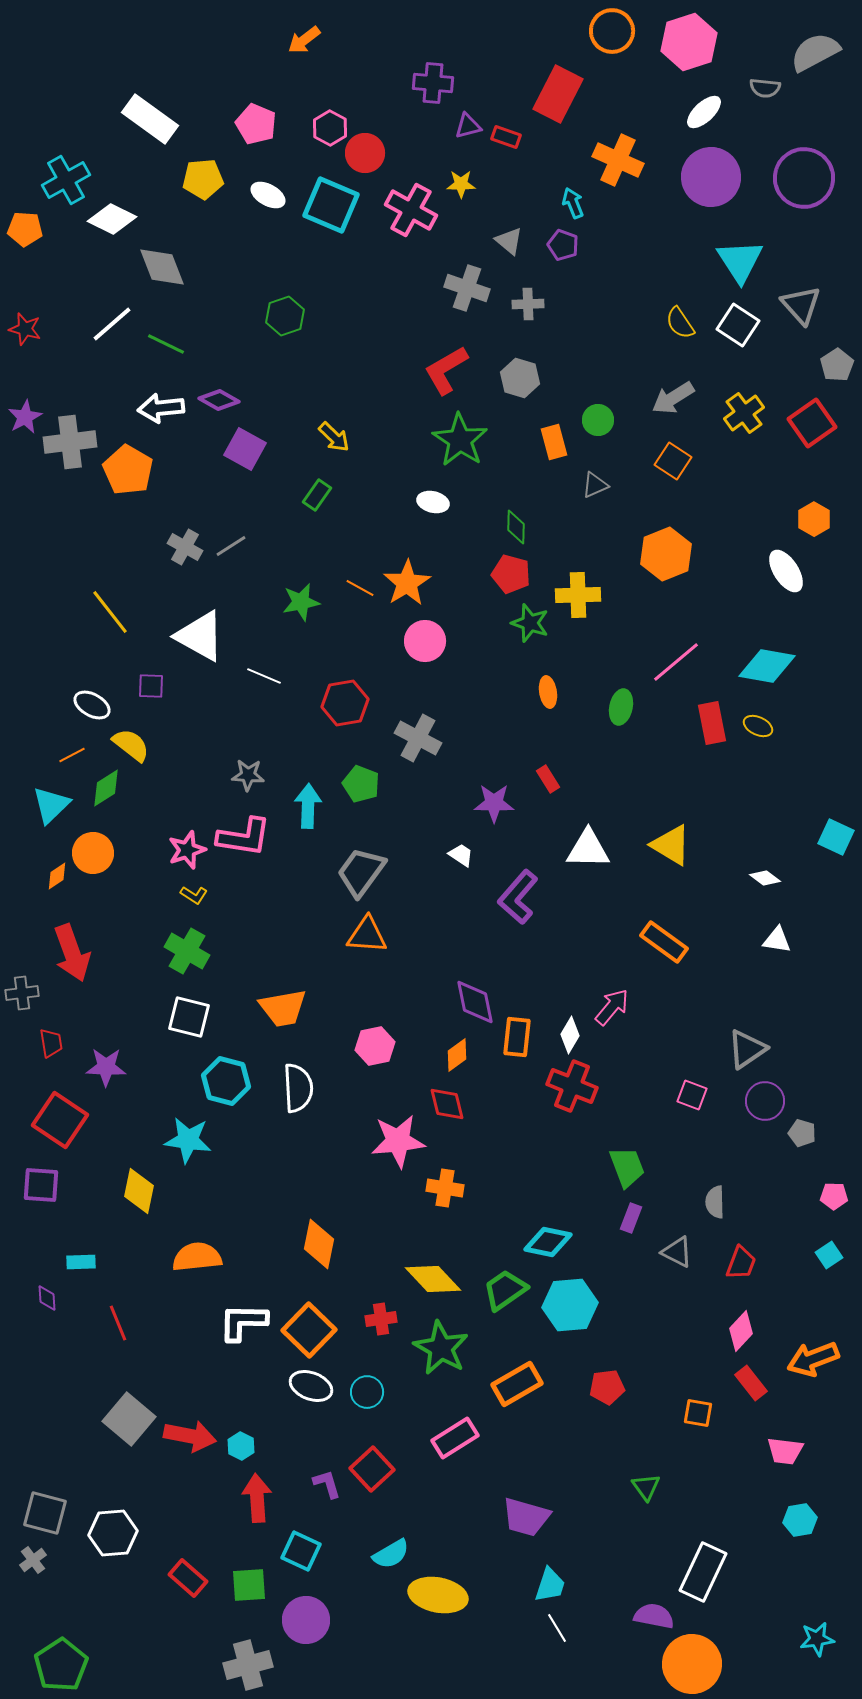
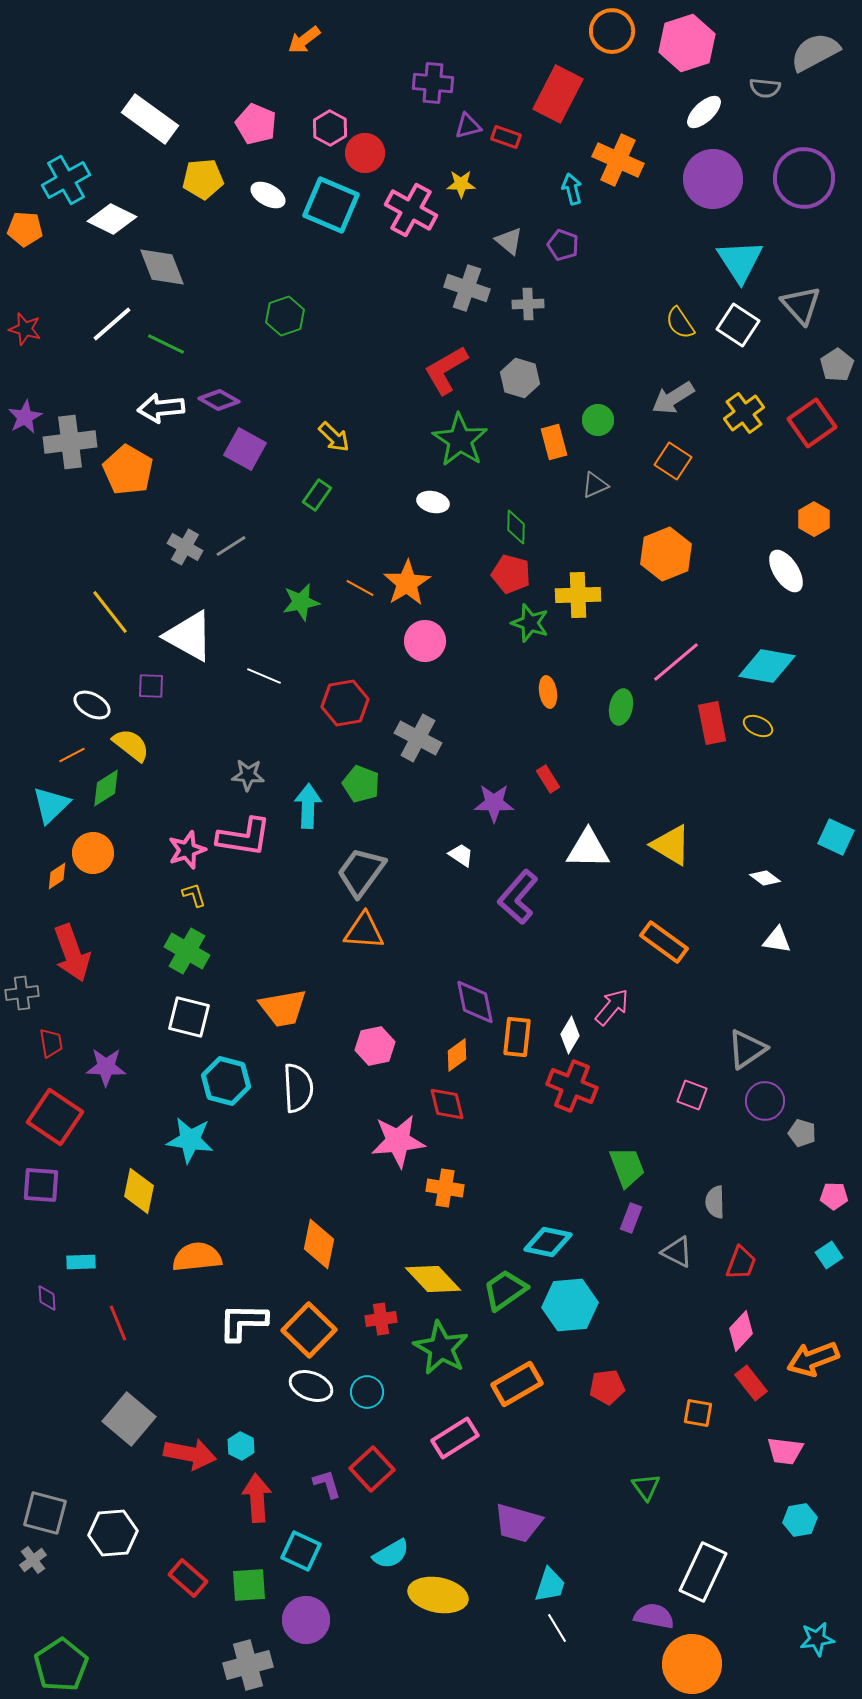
pink hexagon at (689, 42): moved 2 px left, 1 px down
purple circle at (711, 177): moved 2 px right, 2 px down
cyan arrow at (573, 203): moved 1 px left, 14 px up; rotated 8 degrees clockwise
white triangle at (200, 636): moved 11 px left
yellow L-shape at (194, 895): rotated 140 degrees counterclockwise
orange triangle at (367, 935): moved 3 px left, 4 px up
red square at (60, 1120): moved 5 px left, 3 px up
cyan star at (188, 1140): moved 2 px right
red arrow at (190, 1436): moved 18 px down
purple trapezoid at (526, 1517): moved 8 px left, 6 px down
